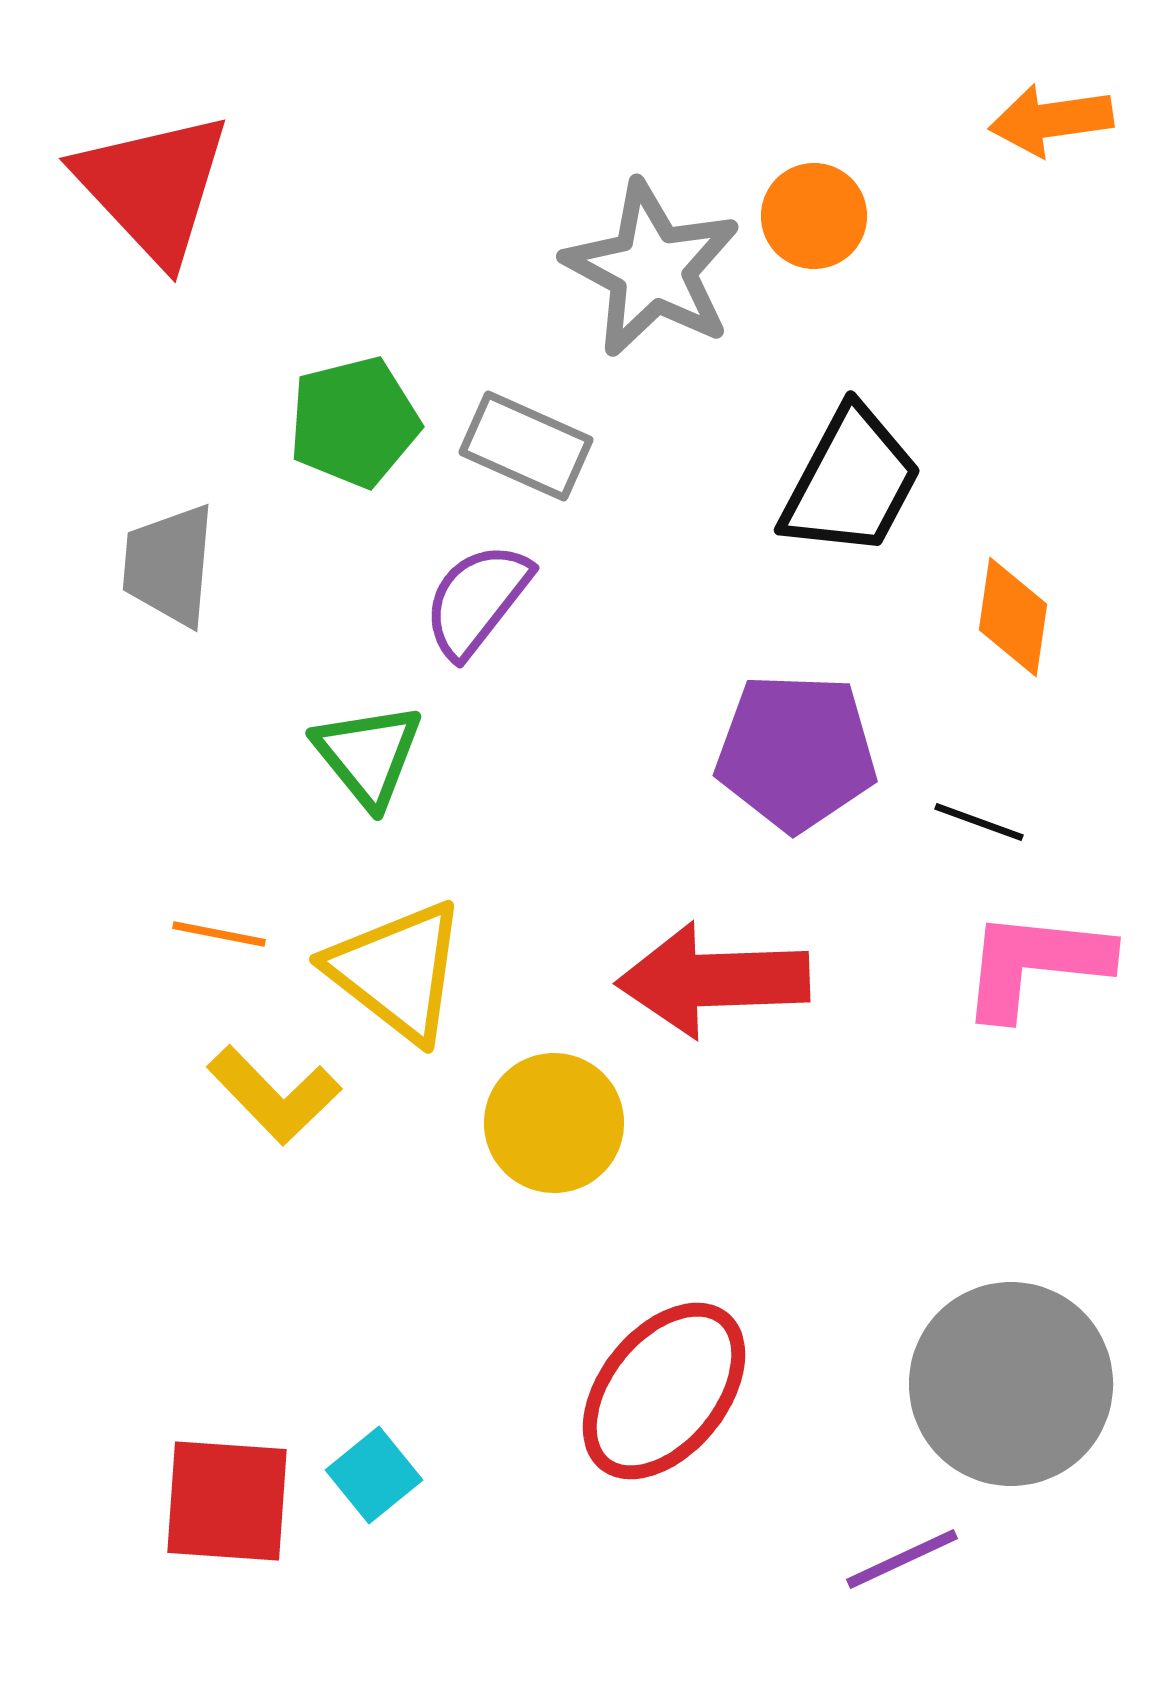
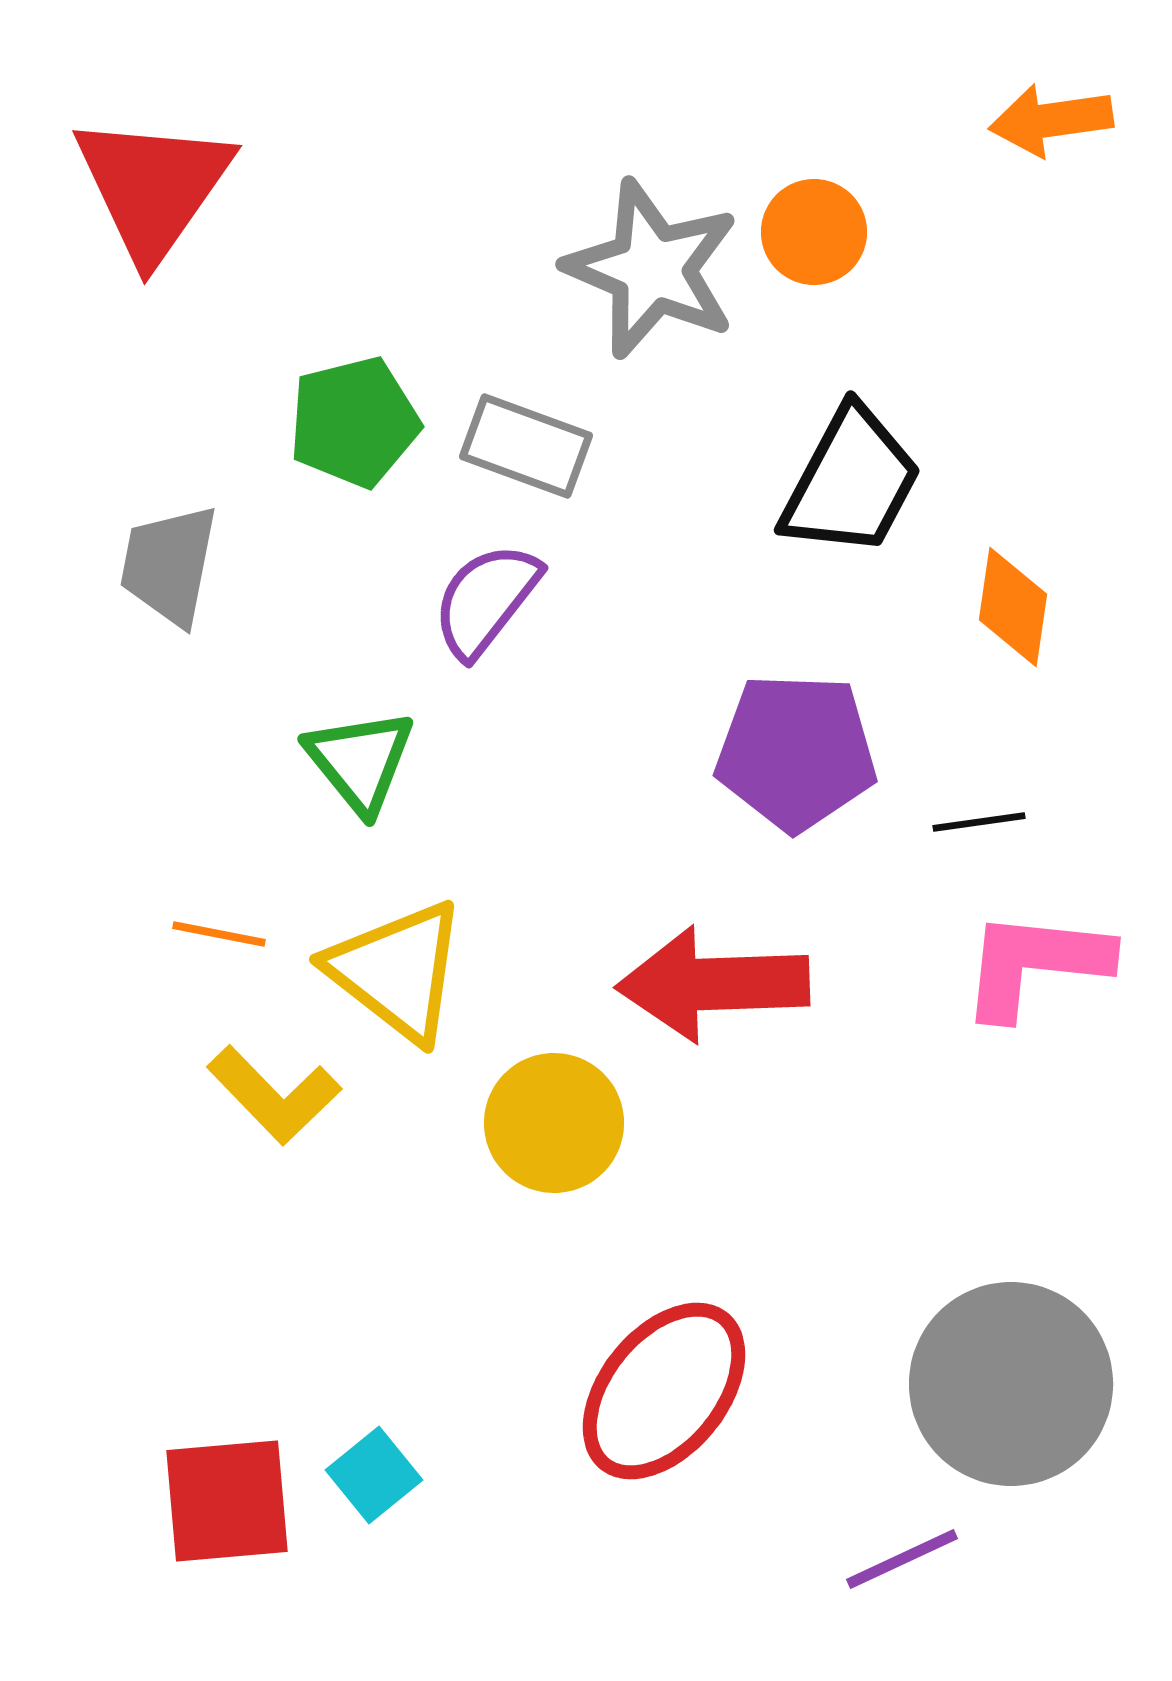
red triangle: rotated 18 degrees clockwise
orange circle: moved 16 px down
gray star: rotated 5 degrees counterclockwise
gray rectangle: rotated 4 degrees counterclockwise
gray trapezoid: rotated 6 degrees clockwise
purple semicircle: moved 9 px right
orange diamond: moved 10 px up
green triangle: moved 8 px left, 6 px down
black line: rotated 28 degrees counterclockwise
red arrow: moved 4 px down
red square: rotated 9 degrees counterclockwise
